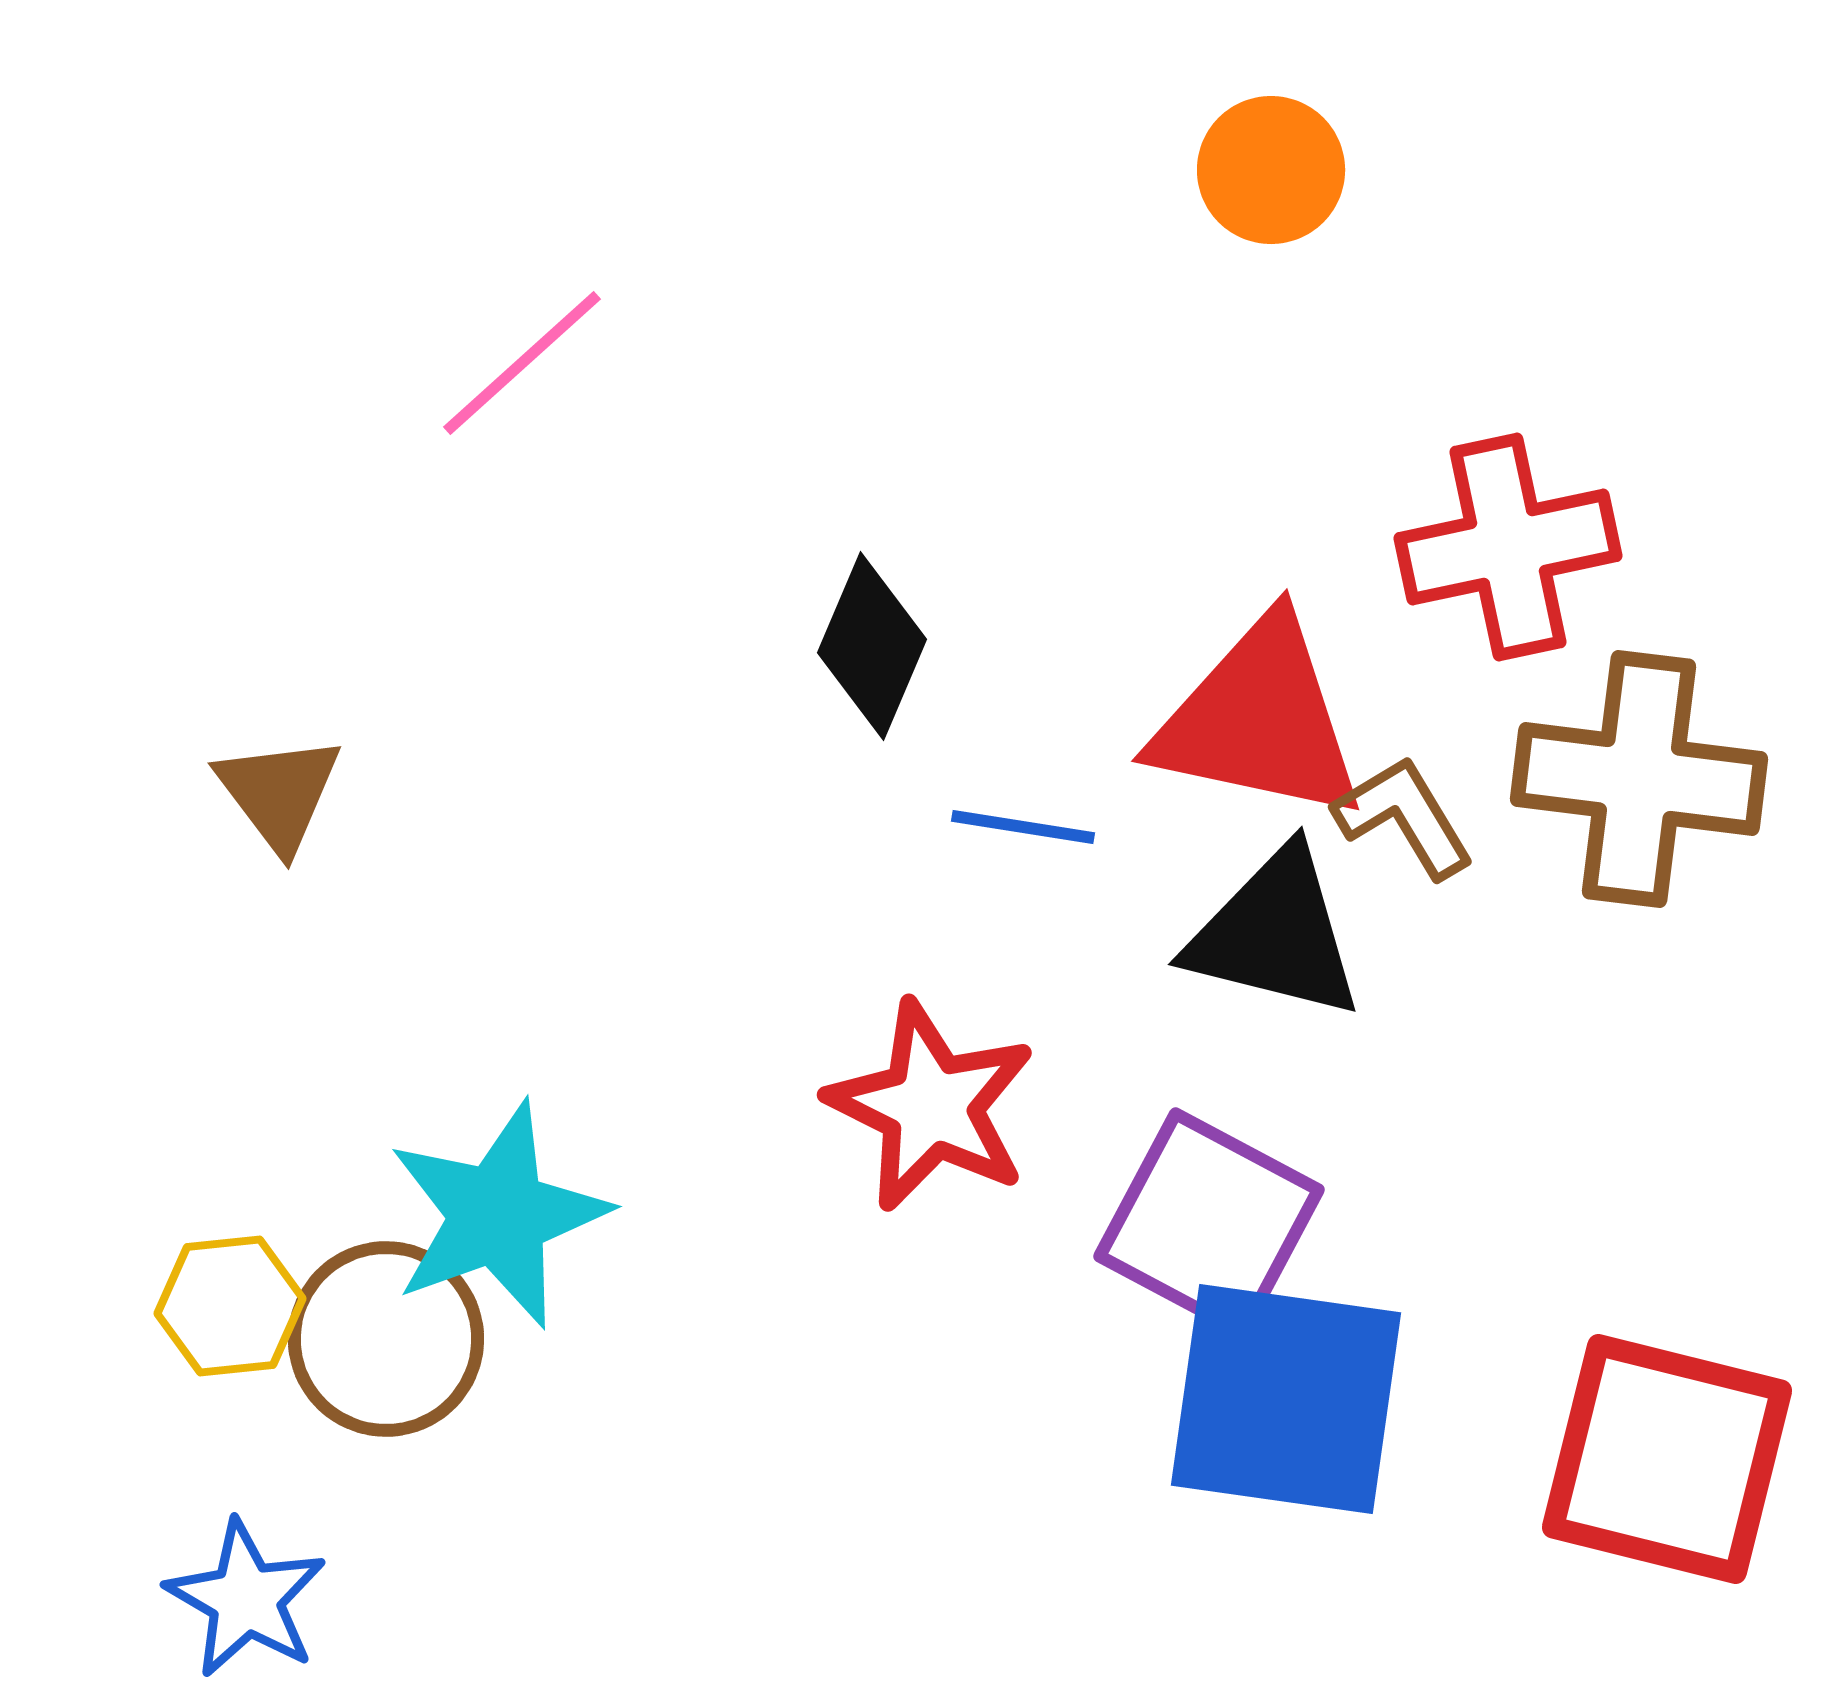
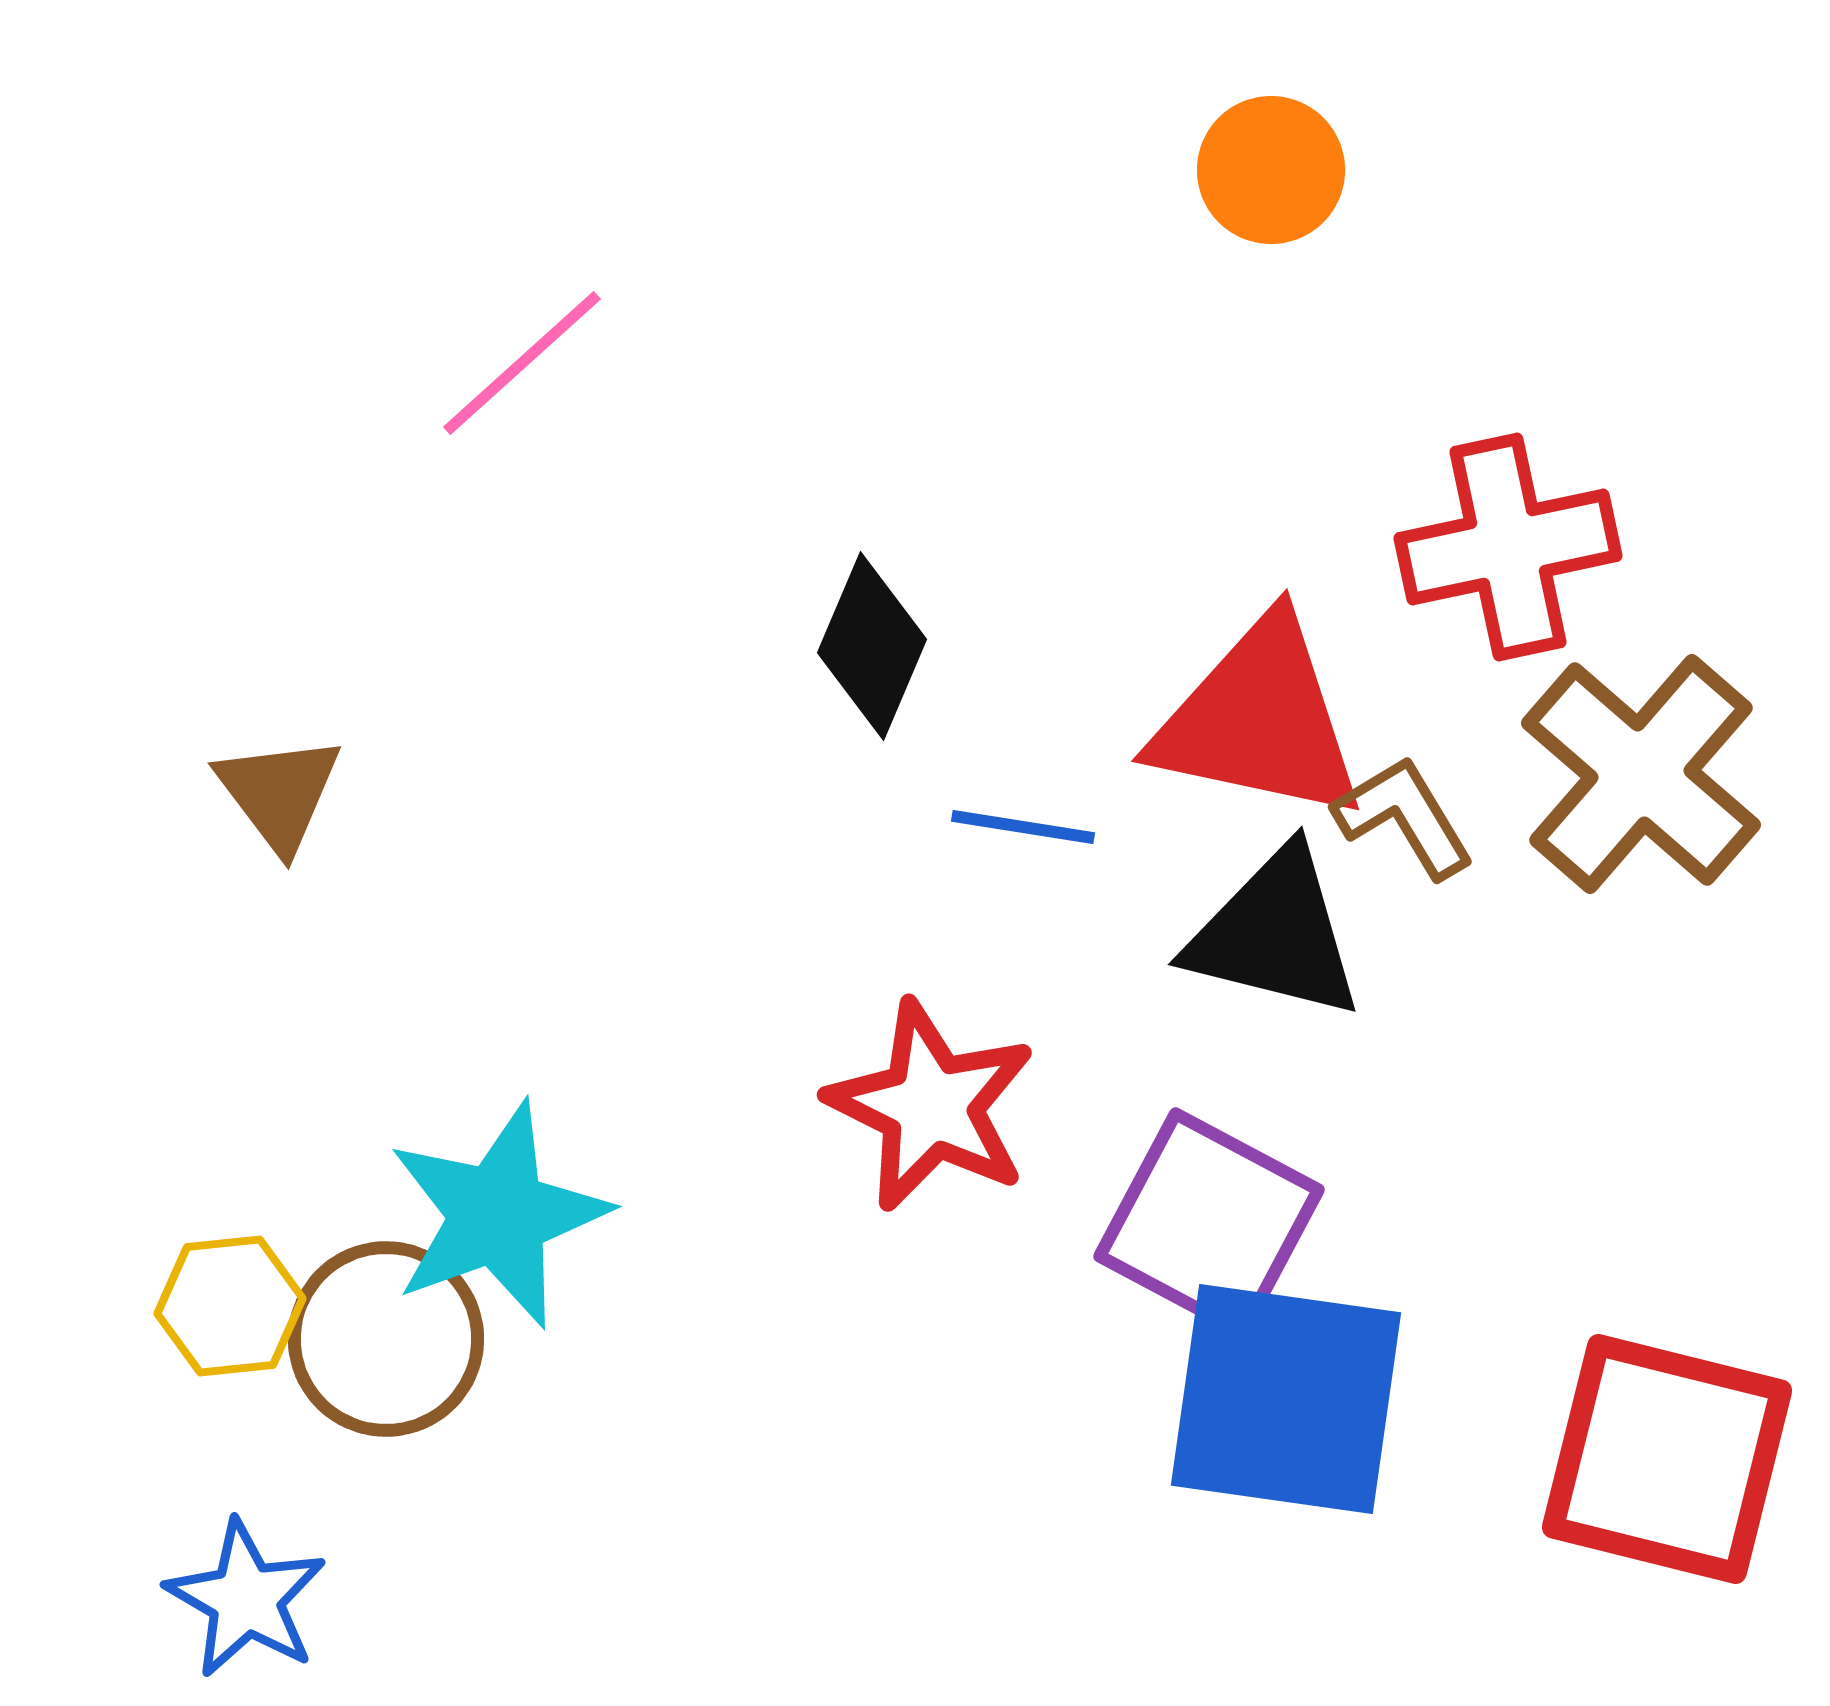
brown cross: moved 2 px right, 5 px up; rotated 34 degrees clockwise
